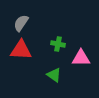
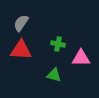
green triangle: rotated 21 degrees counterclockwise
